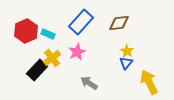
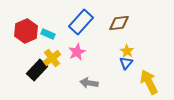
gray arrow: rotated 24 degrees counterclockwise
